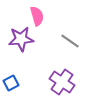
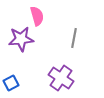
gray line: moved 4 px right, 3 px up; rotated 66 degrees clockwise
purple cross: moved 1 px left, 4 px up
